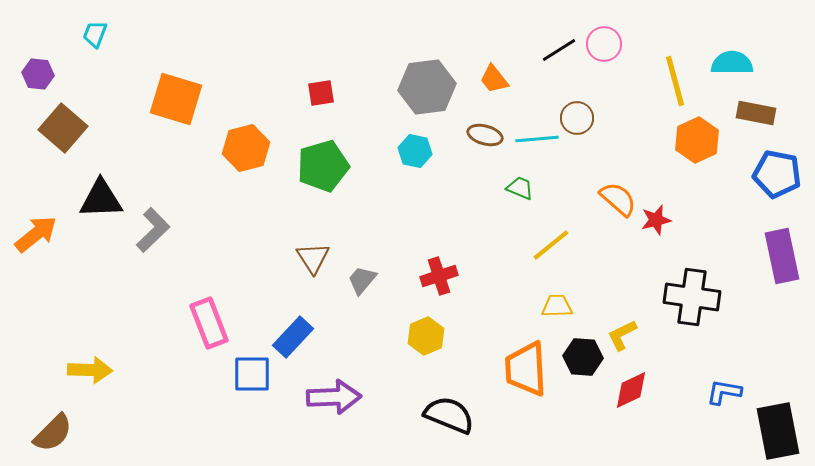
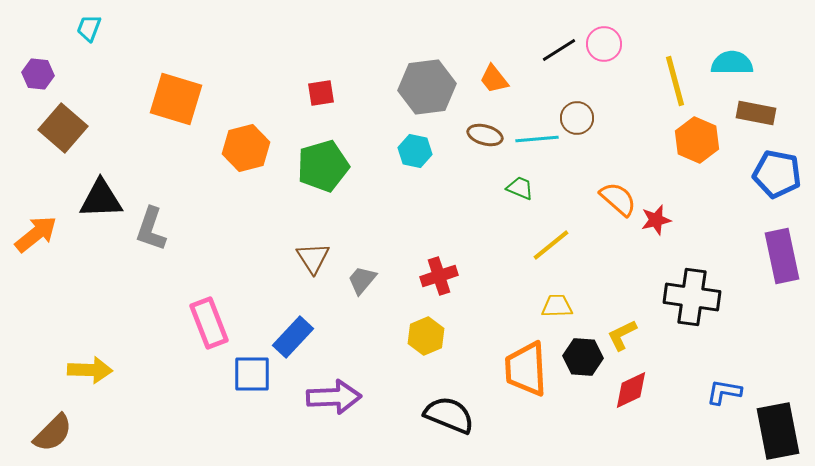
cyan trapezoid at (95, 34): moved 6 px left, 6 px up
orange hexagon at (697, 140): rotated 12 degrees counterclockwise
gray L-shape at (153, 230): moved 2 px left, 1 px up; rotated 153 degrees clockwise
